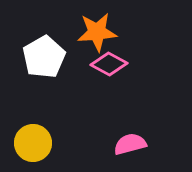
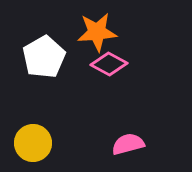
pink semicircle: moved 2 px left
